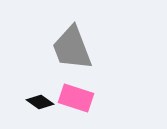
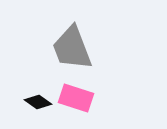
black diamond: moved 2 px left
